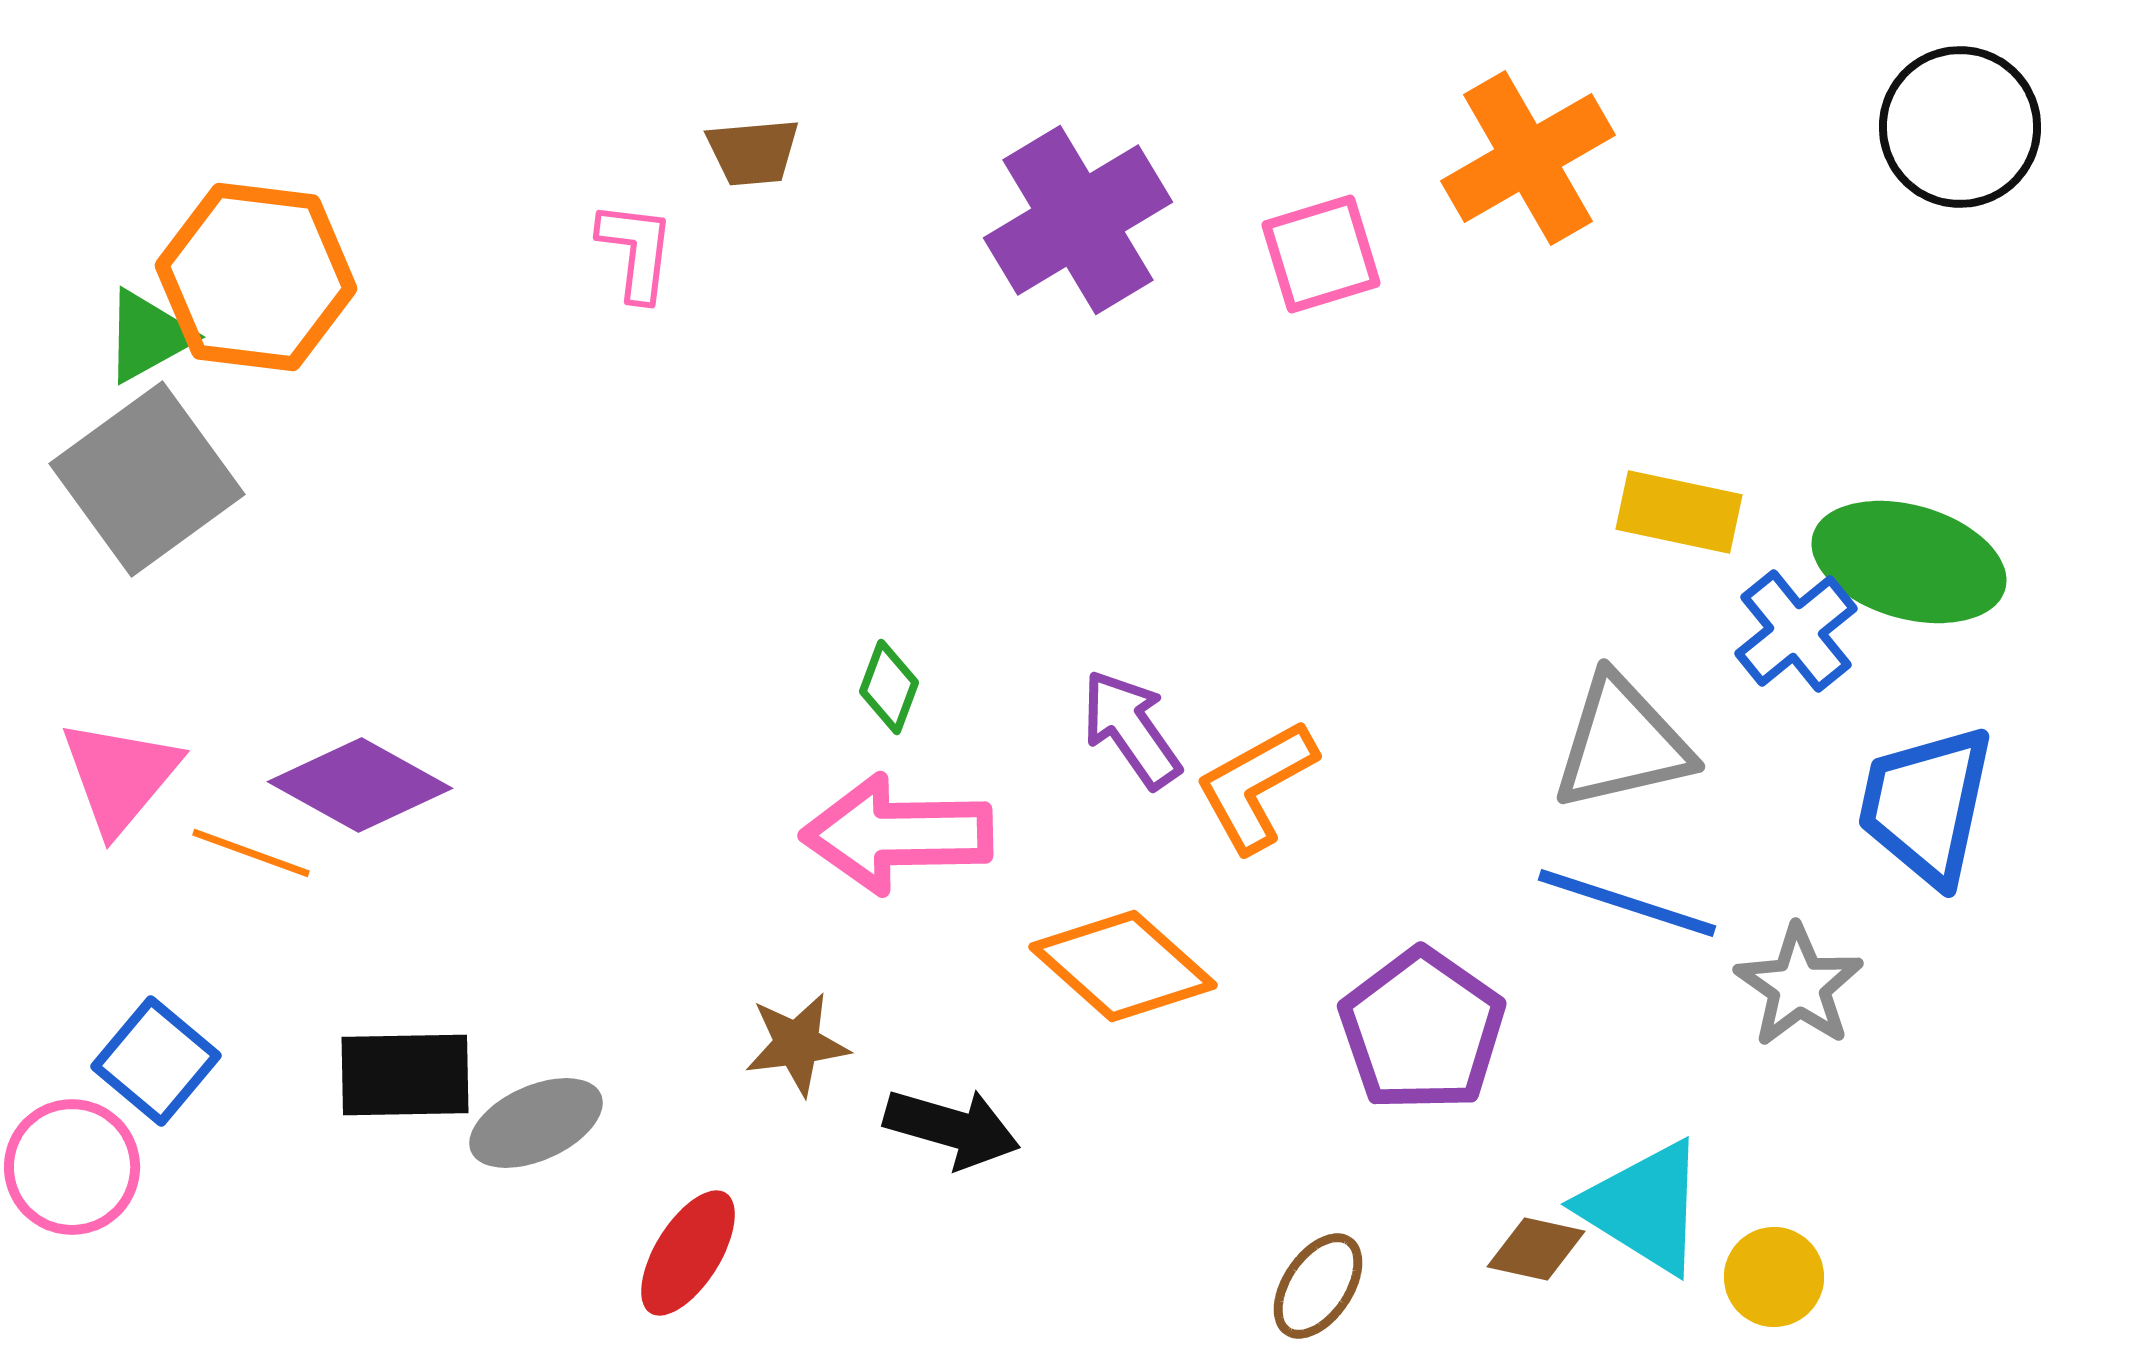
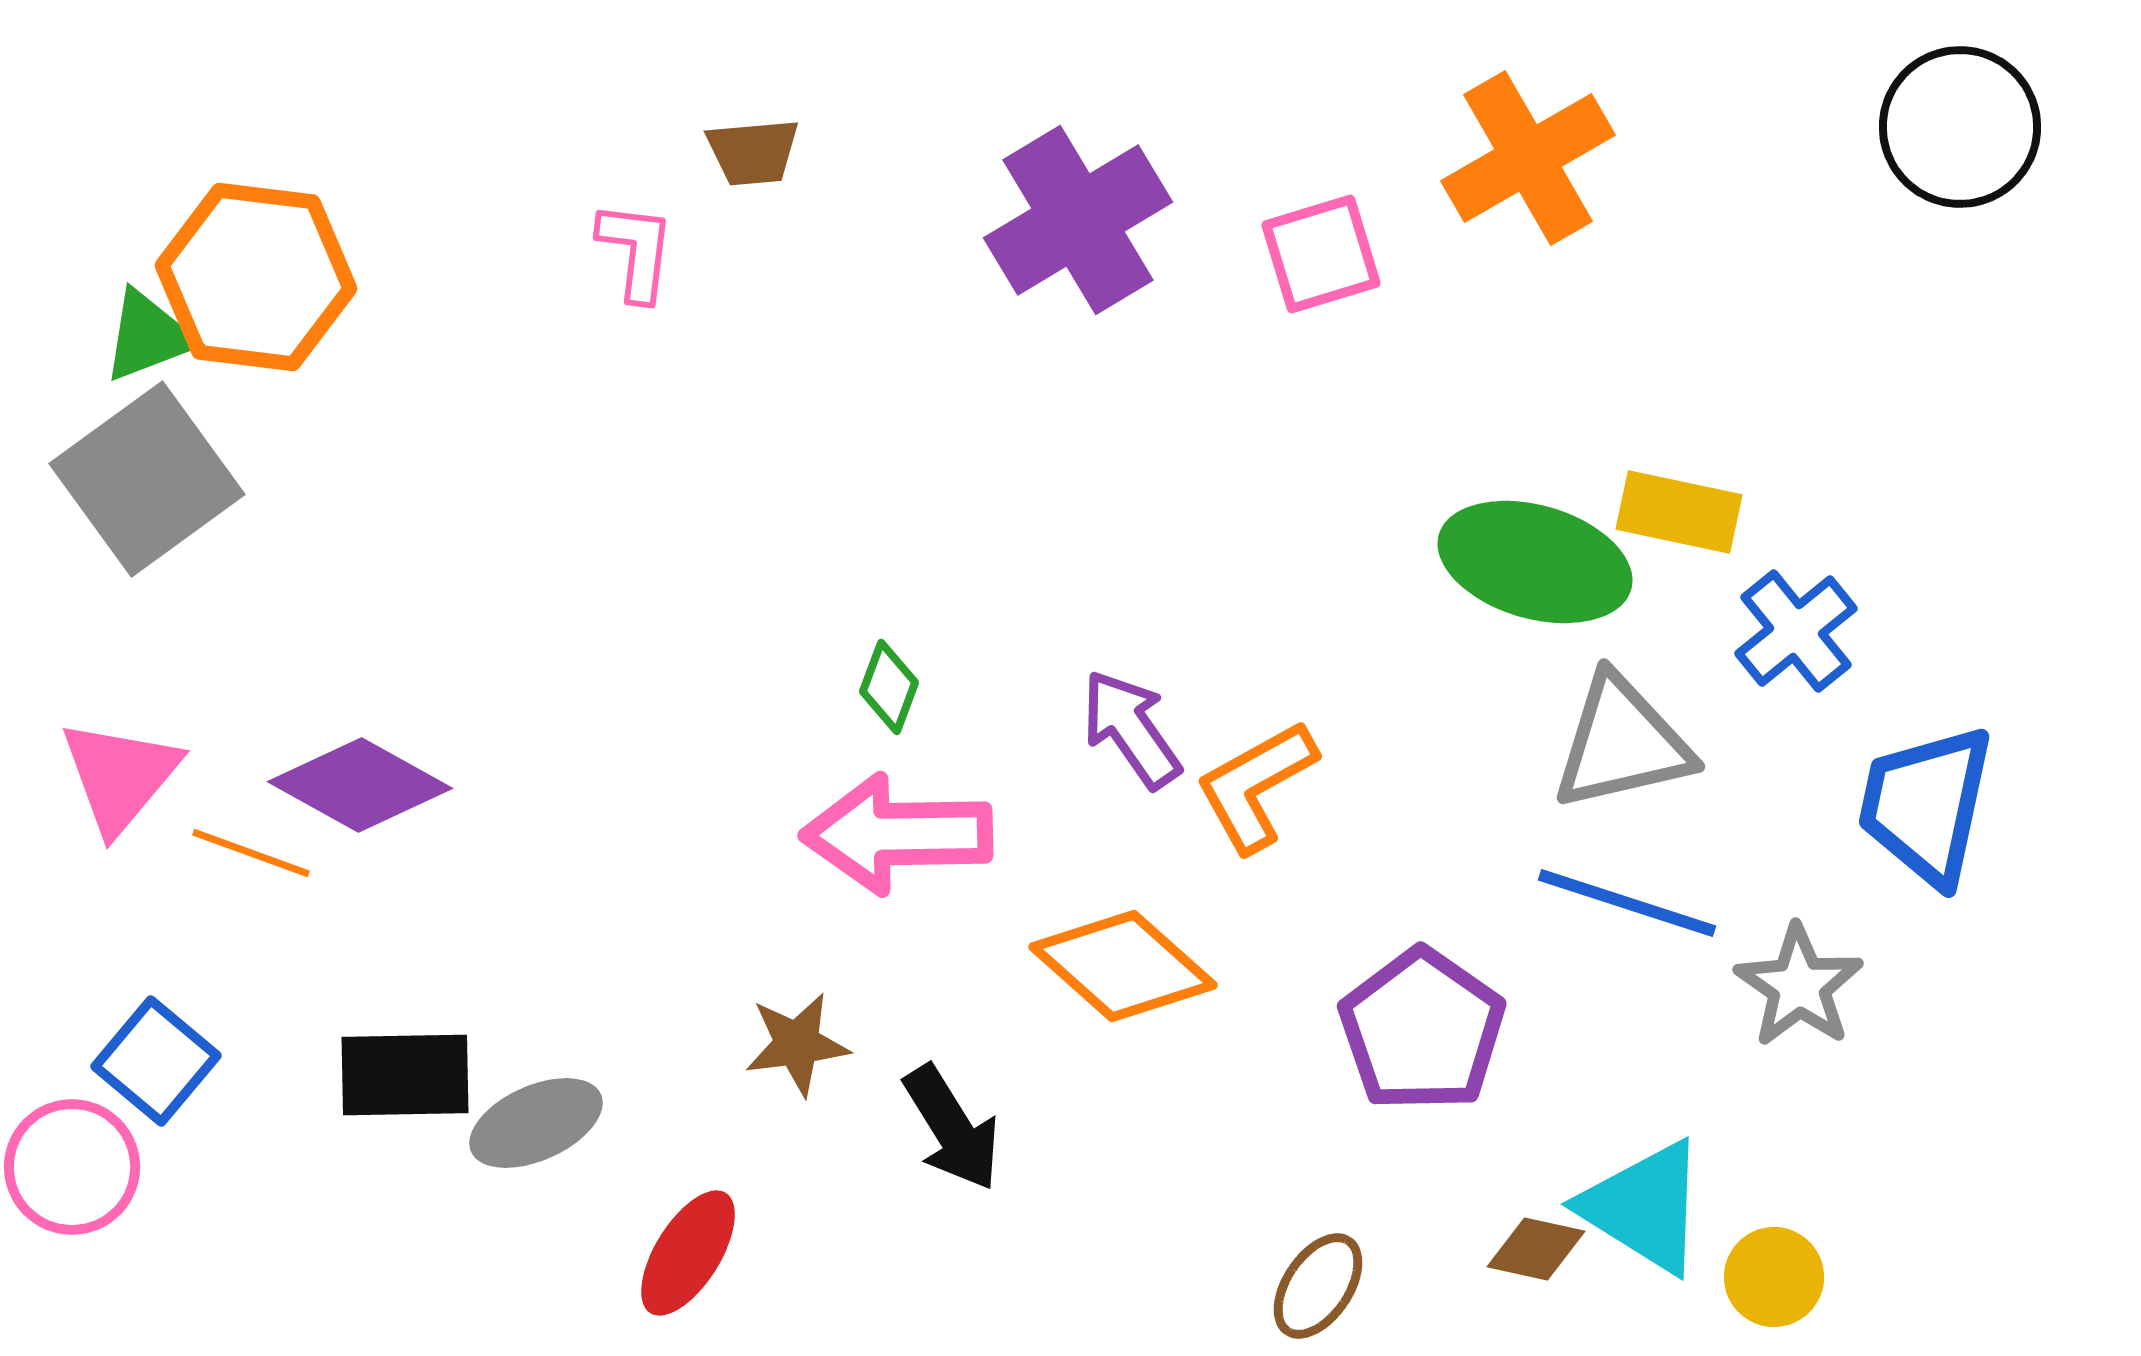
green triangle: rotated 8 degrees clockwise
green ellipse: moved 374 px left
black arrow: rotated 42 degrees clockwise
